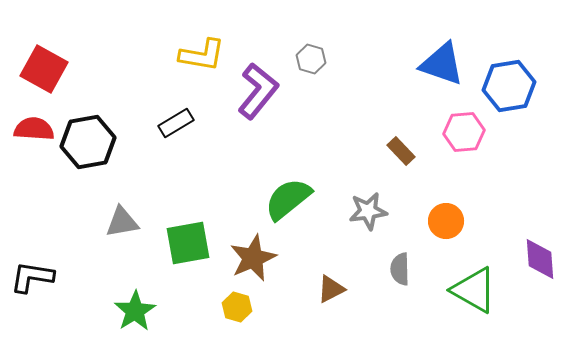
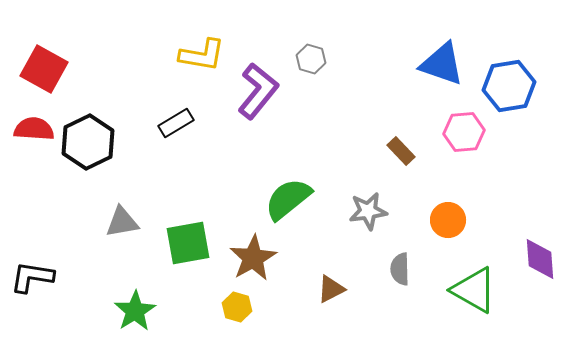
black hexagon: rotated 16 degrees counterclockwise
orange circle: moved 2 px right, 1 px up
brown star: rotated 6 degrees counterclockwise
